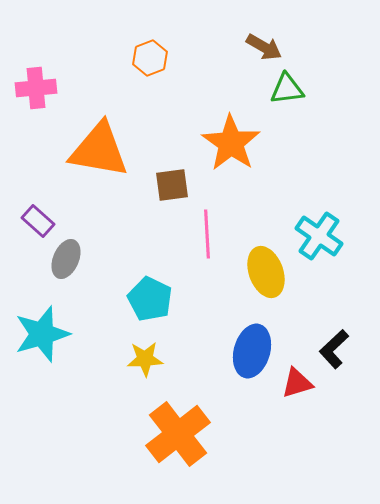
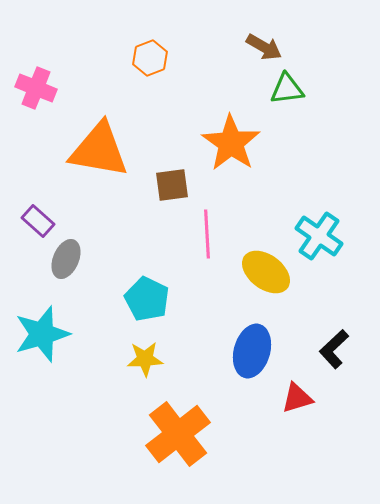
pink cross: rotated 27 degrees clockwise
yellow ellipse: rotated 33 degrees counterclockwise
cyan pentagon: moved 3 px left
red triangle: moved 15 px down
